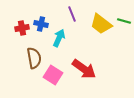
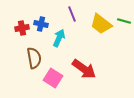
pink square: moved 3 px down
